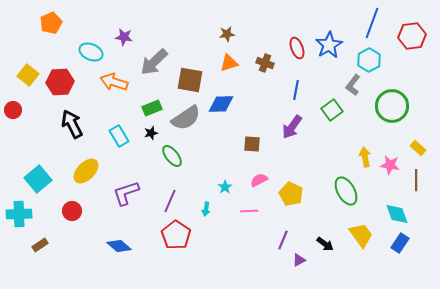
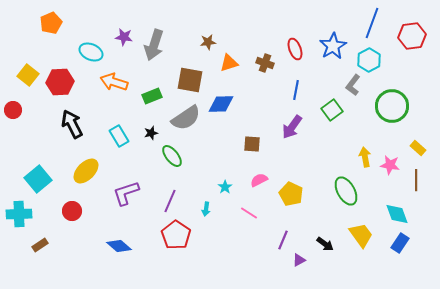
brown star at (227, 34): moved 19 px left, 8 px down
blue star at (329, 45): moved 4 px right, 1 px down
red ellipse at (297, 48): moved 2 px left, 1 px down
gray arrow at (154, 62): moved 17 px up; rotated 28 degrees counterclockwise
green rectangle at (152, 108): moved 12 px up
pink line at (249, 211): moved 2 px down; rotated 36 degrees clockwise
